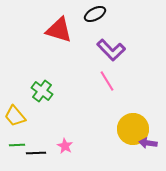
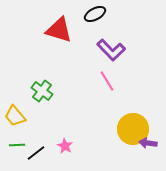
black line: rotated 36 degrees counterclockwise
